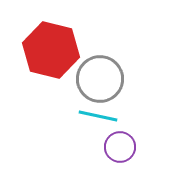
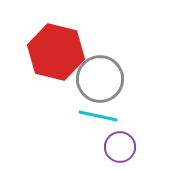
red hexagon: moved 5 px right, 2 px down
